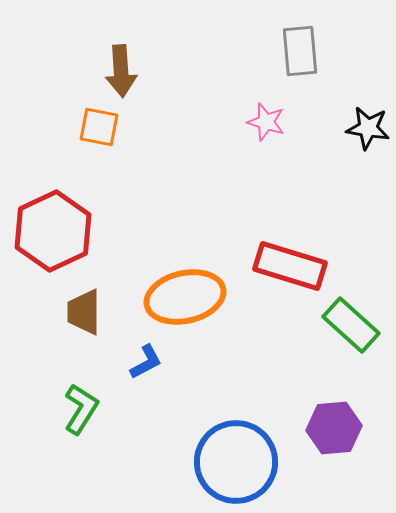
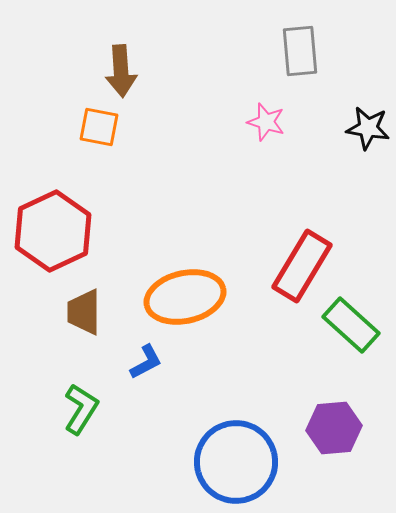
red rectangle: moved 12 px right; rotated 76 degrees counterclockwise
